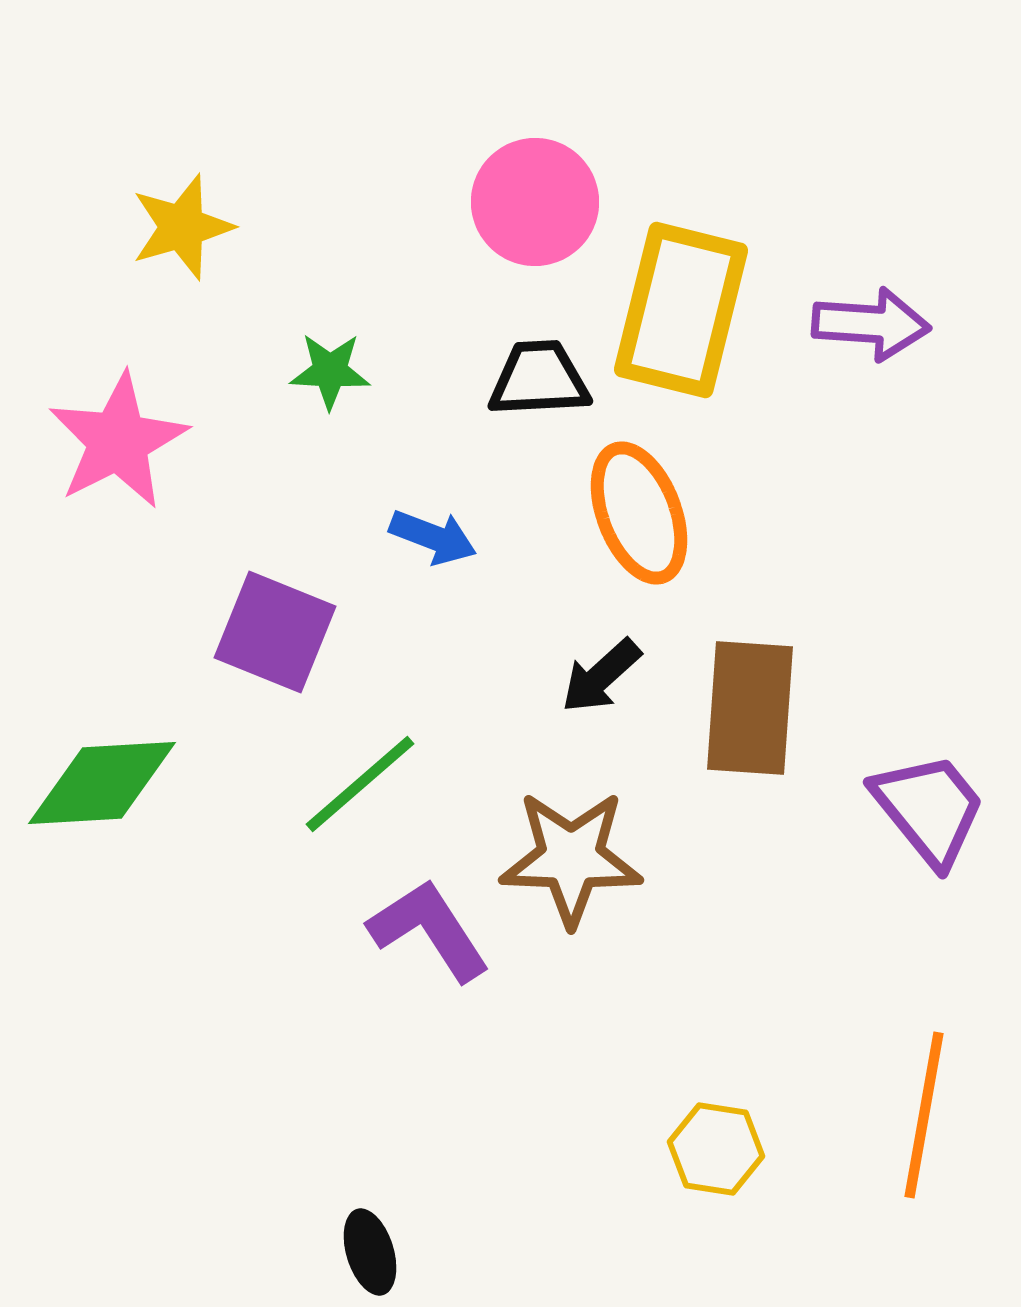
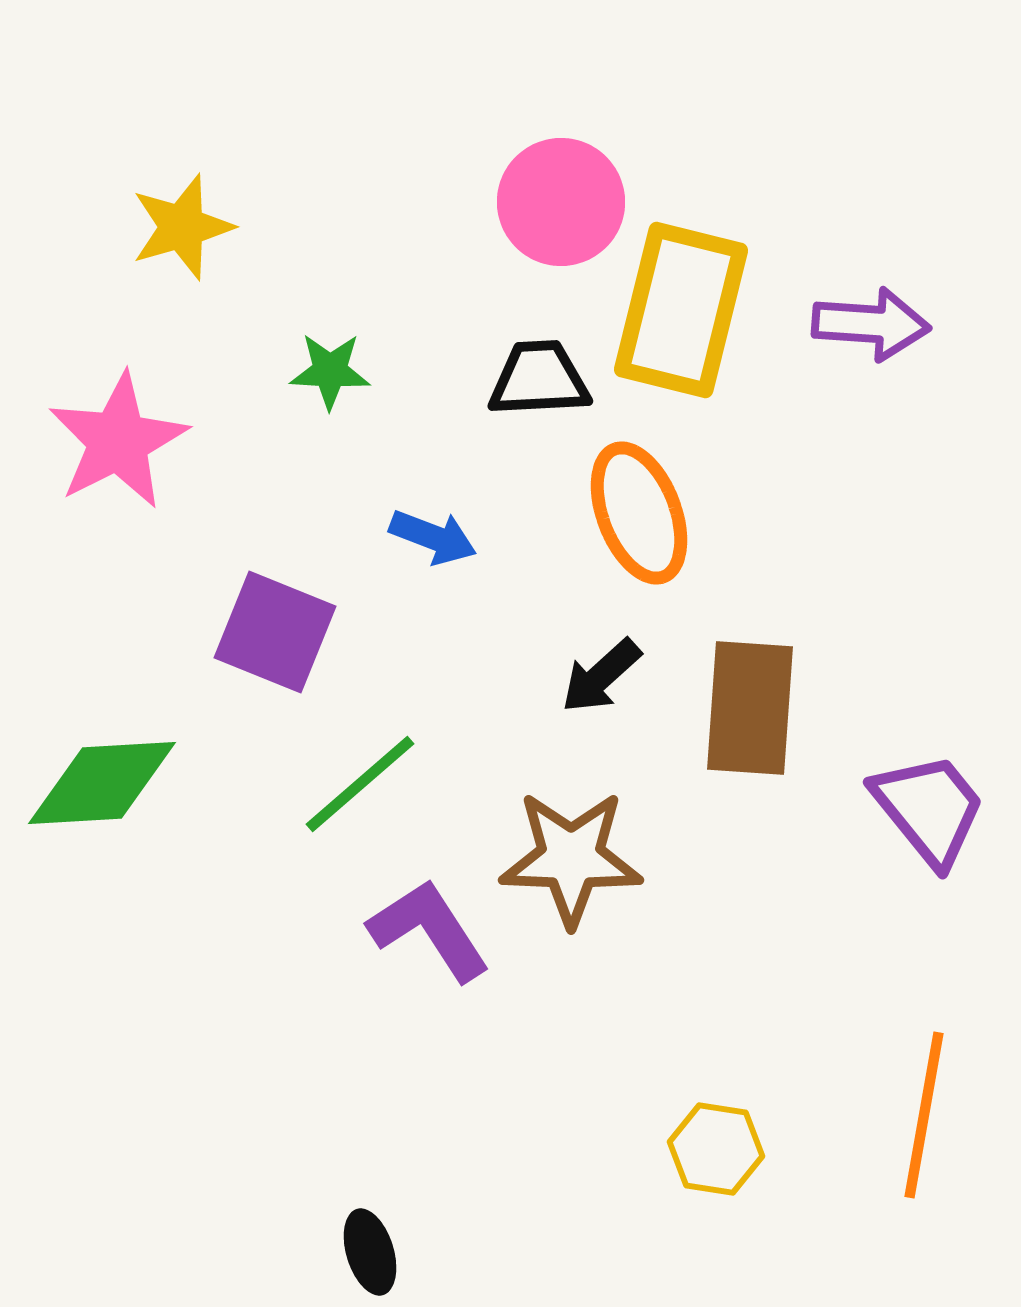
pink circle: moved 26 px right
